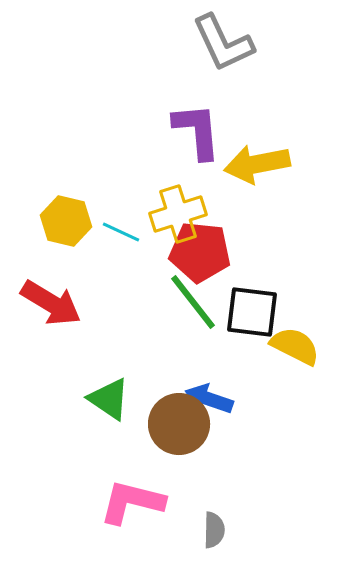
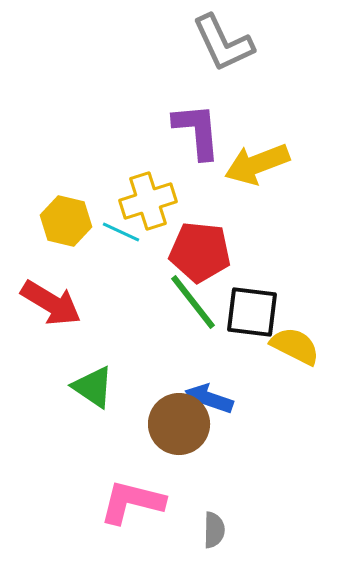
yellow arrow: rotated 10 degrees counterclockwise
yellow cross: moved 30 px left, 13 px up
green triangle: moved 16 px left, 12 px up
